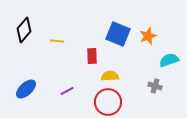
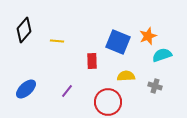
blue square: moved 8 px down
red rectangle: moved 5 px down
cyan semicircle: moved 7 px left, 5 px up
yellow semicircle: moved 16 px right
purple line: rotated 24 degrees counterclockwise
